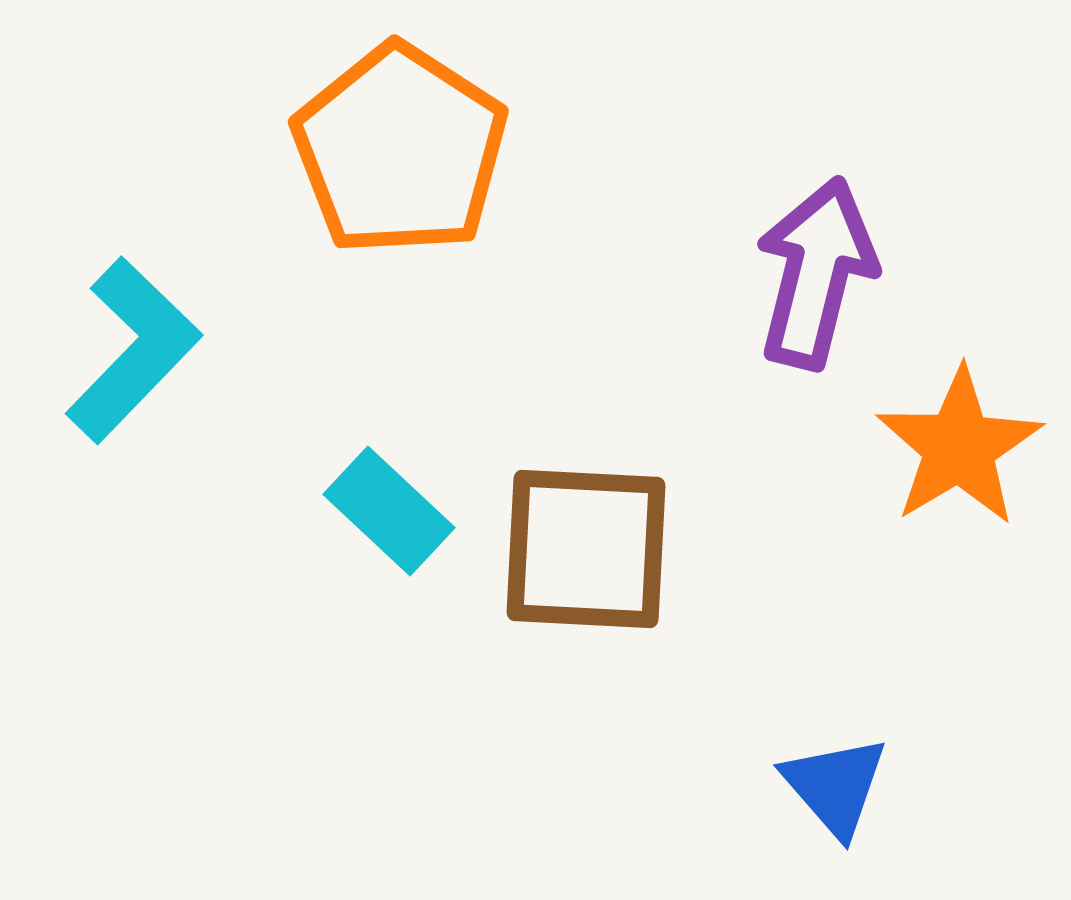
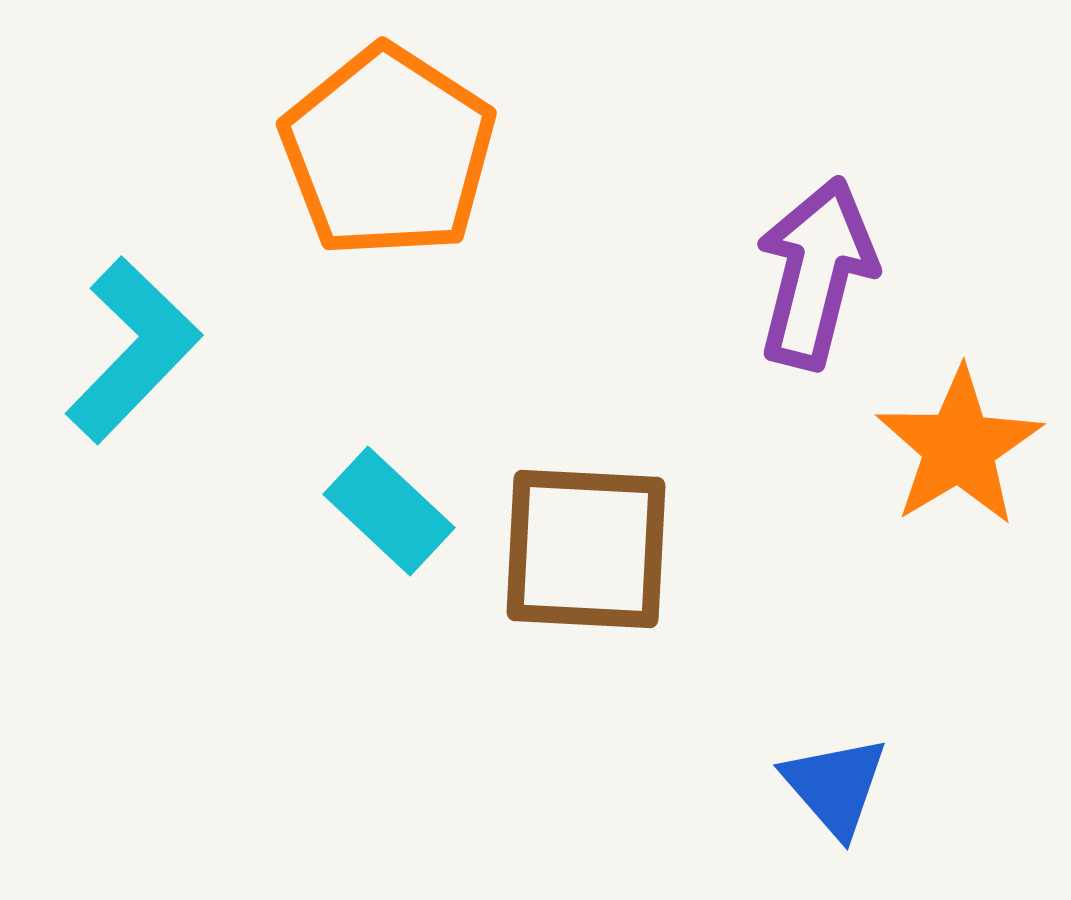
orange pentagon: moved 12 px left, 2 px down
